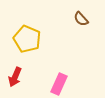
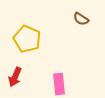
brown semicircle: rotated 14 degrees counterclockwise
pink rectangle: rotated 30 degrees counterclockwise
